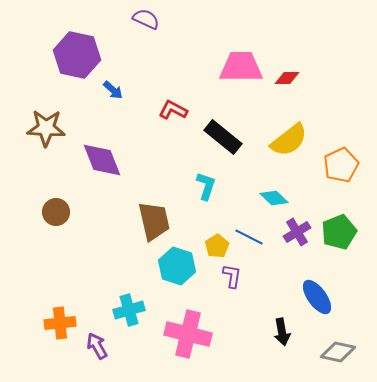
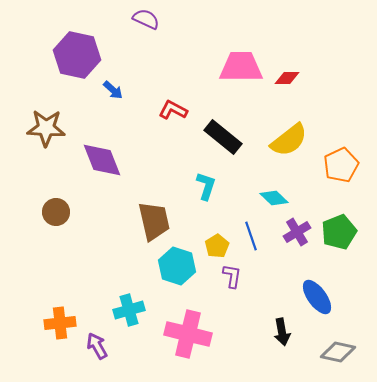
blue line: moved 2 px right, 1 px up; rotated 44 degrees clockwise
